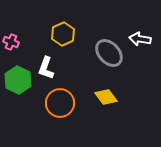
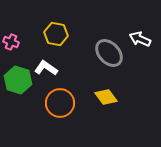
yellow hexagon: moved 7 px left; rotated 25 degrees counterclockwise
white arrow: rotated 15 degrees clockwise
white L-shape: rotated 105 degrees clockwise
green hexagon: rotated 8 degrees counterclockwise
